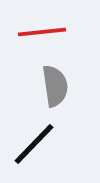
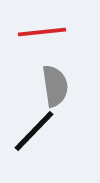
black line: moved 13 px up
